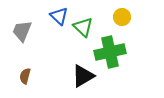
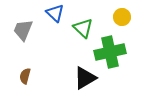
blue triangle: moved 4 px left, 3 px up
green triangle: moved 1 px down
gray trapezoid: moved 1 px right, 1 px up
black triangle: moved 2 px right, 2 px down
